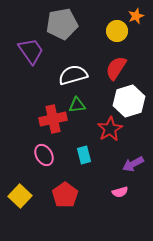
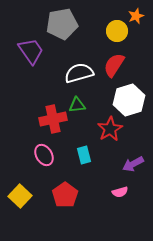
red semicircle: moved 2 px left, 3 px up
white semicircle: moved 6 px right, 2 px up
white hexagon: moved 1 px up
